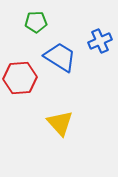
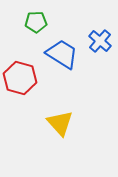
blue cross: rotated 25 degrees counterclockwise
blue trapezoid: moved 2 px right, 3 px up
red hexagon: rotated 20 degrees clockwise
